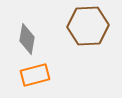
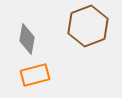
brown hexagon: rotated 18 degrees counterclockwise
